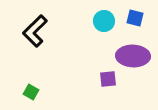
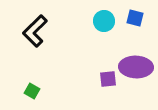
purple ellipse: moved 3 px right, 11 px down
green square: moved 1 px right, 1 px up
